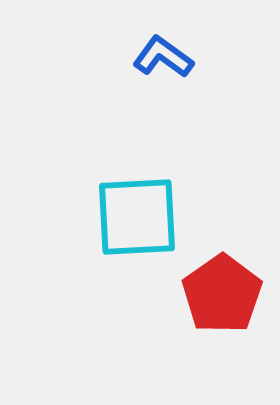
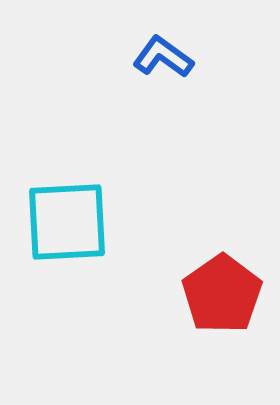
cyan square: moved 70 px left, 5 px down
